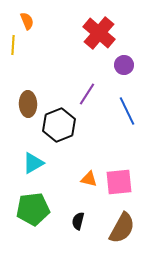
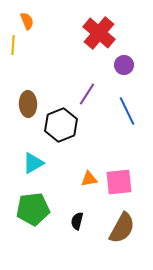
black hexagon: moved 2 px right
orange triangle: rotated 24 degrees counterclockwise
black semicircle: moved 1 px left
